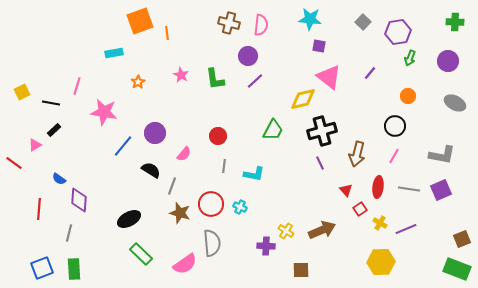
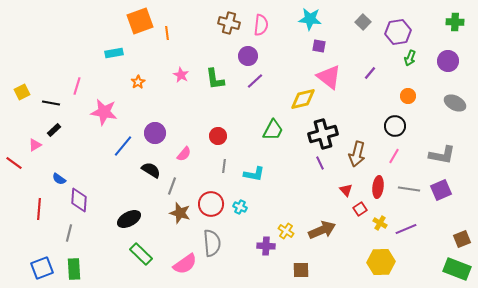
black cross at (322, 131): moved 1 px right, 3 px down
